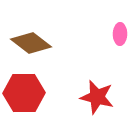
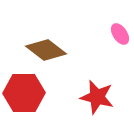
pink ellipse: rotated 35 degrees counterclockwise
brown diamond: moved 15 px right, 7 px down
